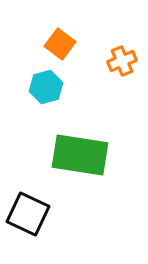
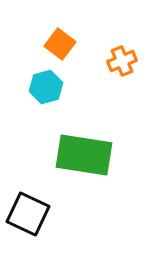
green rectangle: moved 4 px right
